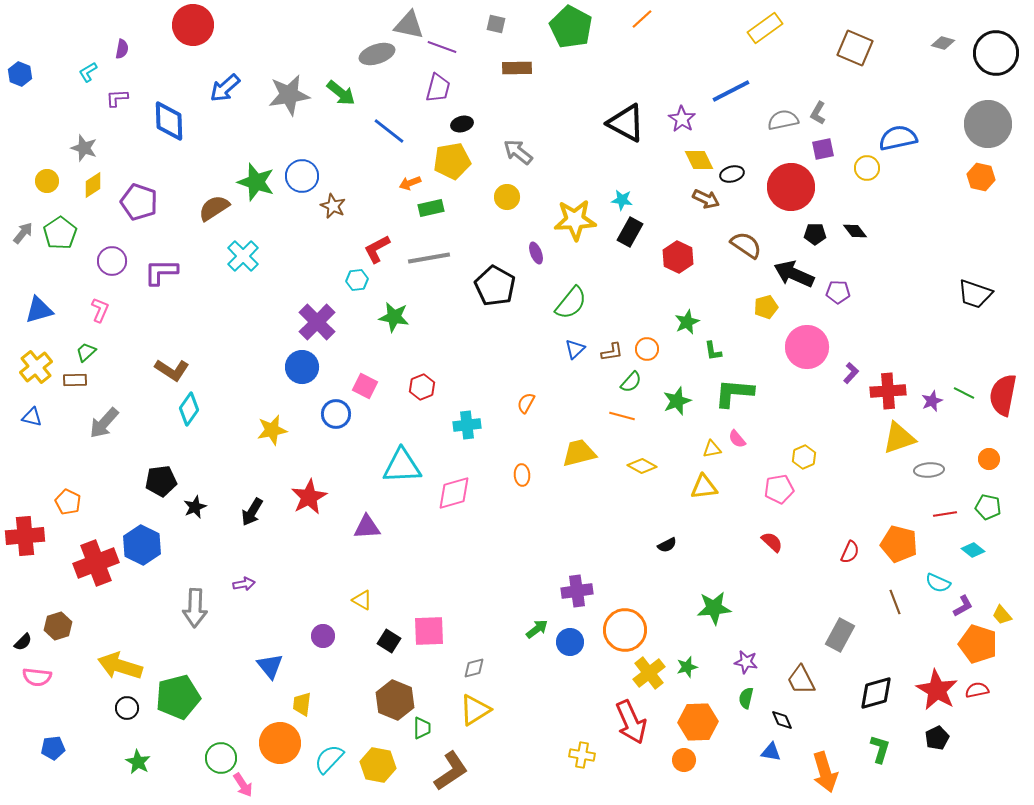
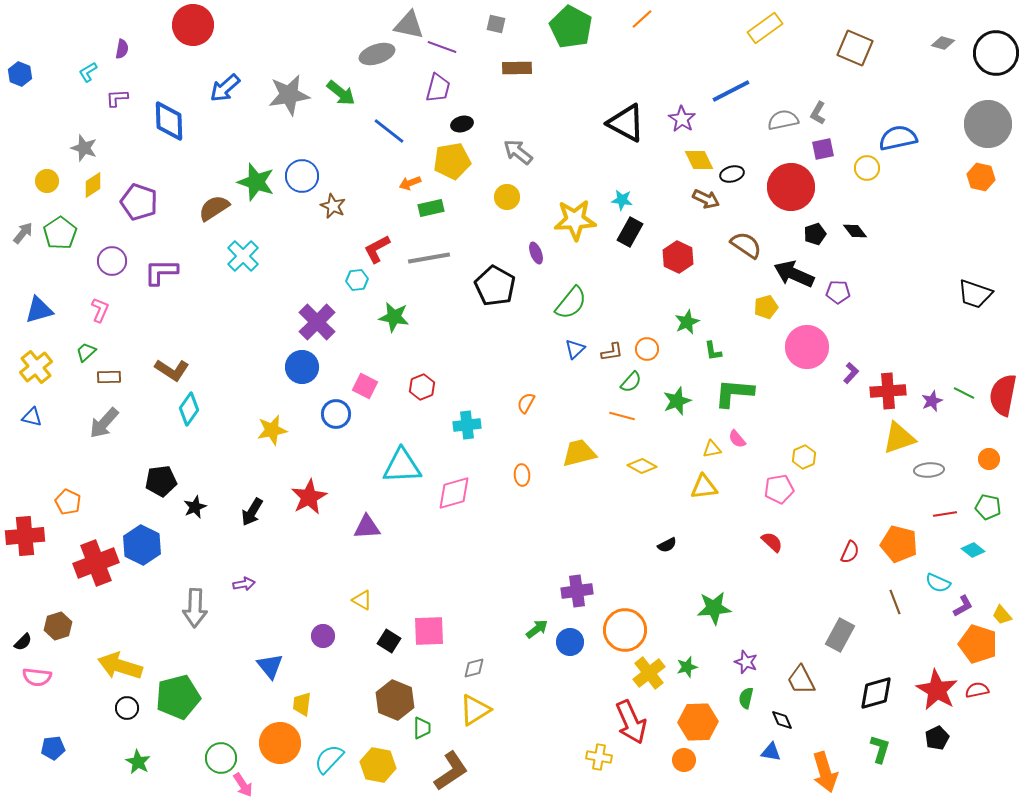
black pentagon at (815, 234): rotated 20 degrees counterclockwise
brown rectangle at (75, 380): moved 34 px right, 3 px up
purple star at (746, 662): rotated 10 degrees clockwise
yellow cross at (582, 755): moved 17 px right, 2 px down
